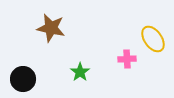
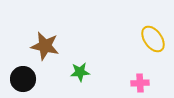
brown star: moved 6 px left, 18 px down
pink cross: moved 13 px right, 24 px down
green star: rotated 30 degrees clockwise
